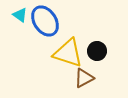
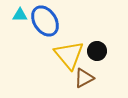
cyan triangle: rotated 35 degrees counterclockwise
yellow triangle: moved 1 px right, 2 px down; rotated 32 degrees clockwise
